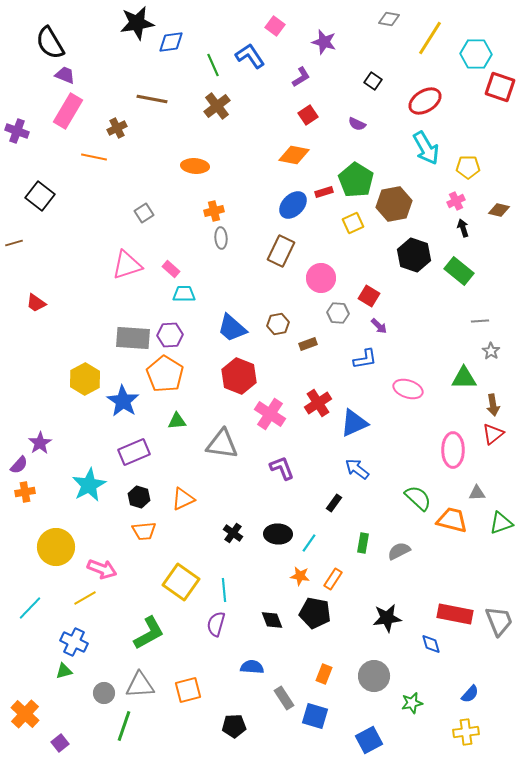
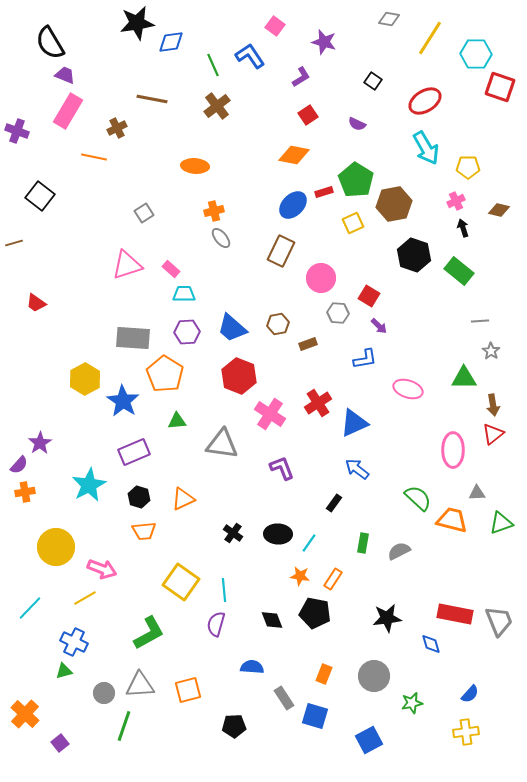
gray ellipse at (221, 238): rotated 35 degrees counterclockwise
purple hexagon at (170, 335): moved 17 px right, 3 px up
